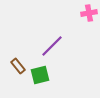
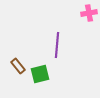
purple line: moved 5 px right, 1 px up; rotated 40 degrees counterclockwise
green square: moved 1 px up
